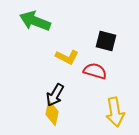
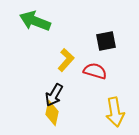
black square: rotated 25 degrees counterclockwise
yellow L-shape: moved 1 px left, 3 px down; rotated 75 degrees counterclockwise
black arrow: moved 1 px left
